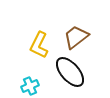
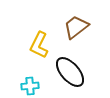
brown trapezoid: moved 10 px up
cyan cross: rotated 18 degrees clockwise
